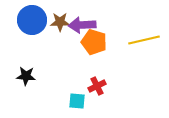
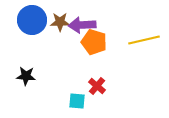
red cross: rotated 24 degrees counterclockwise
